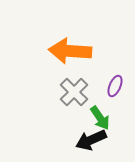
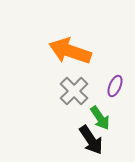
orange arrow: rotated 15 degrees clockwise
gray cross: moved 1 px up
black arrow: rotated 100 degrees counterclockwise
